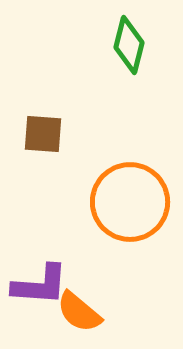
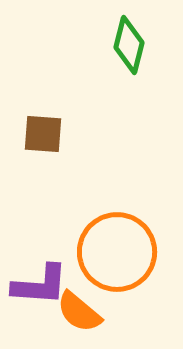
orange circle: moved 13 px left, 50 px down
